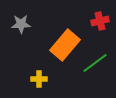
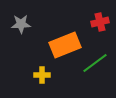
red cross: moved 1 px down
orange rectangle: rotated 28 degrees clockwise
yellow cross: moved 3 px right, 4 px up
